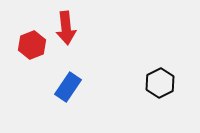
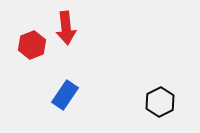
black hexagon: moved 19 px down
blue rectangle: moved 3 px left, 8 px down
